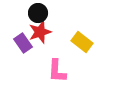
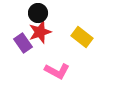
yellow rectangle: moved 5 px up
pink L-shape: rotated 65 degrees counterclockwise
